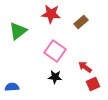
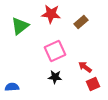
green triangle: moved 2 px right, 5 px up
pink square: rotated 30 degrees clockwise
